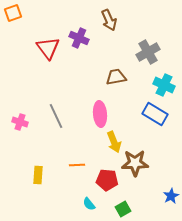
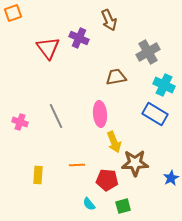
blue star: moved 18 px up
green square: moved 3 px up; rotated 14 degrees clockwise
